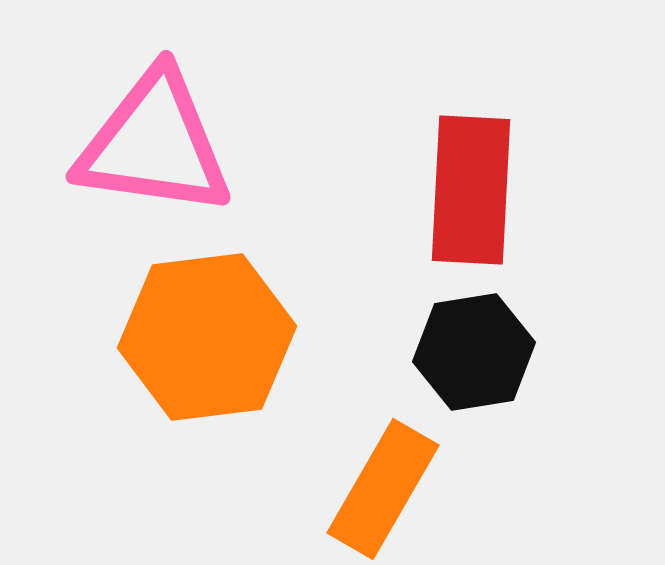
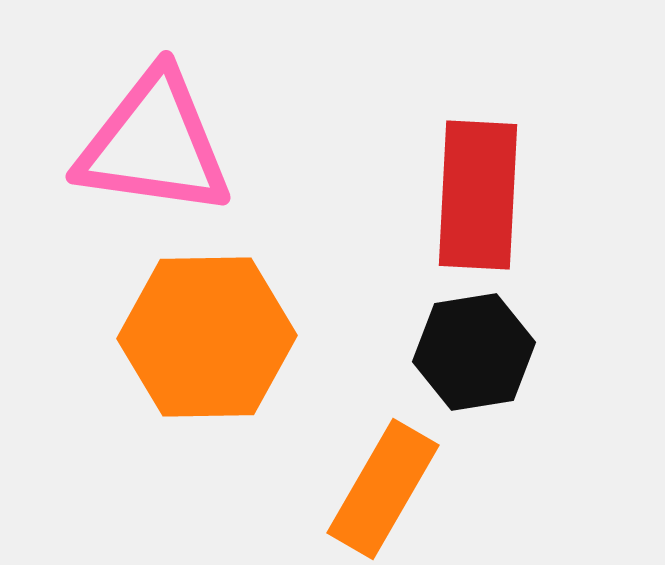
red rectangle: moved 7 px right, 5 px down
orange hexagon: rotated 6 degrees clockwise
